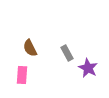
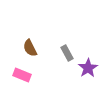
purple star: rotated 12 degrees clockwise
pink rectangle: rotated 72 degrees counterclockwise
